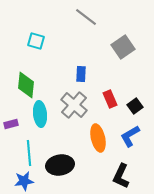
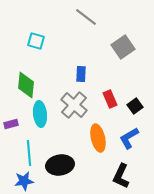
blue L-shape: moved 1 px left, 2 px down
